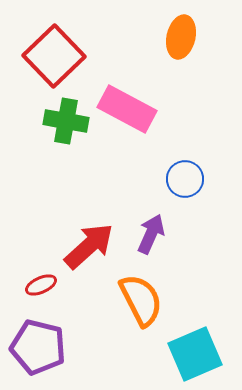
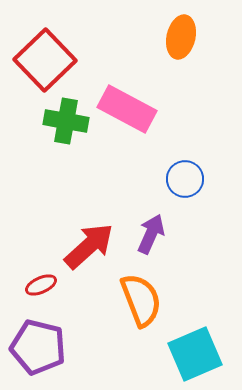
red square: moved 9 px left, 4 px down
orange semicircle: rotated 6 degrees clockwise
